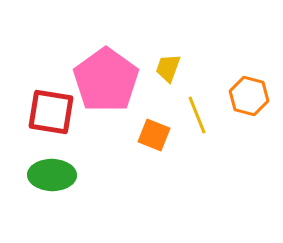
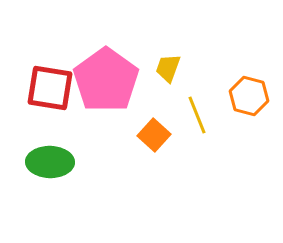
red square: moved 1 px left, 24 px up
orange square: rotated 20 degrees clockwise
green ellipse: moved 2 px left, 13 px up
